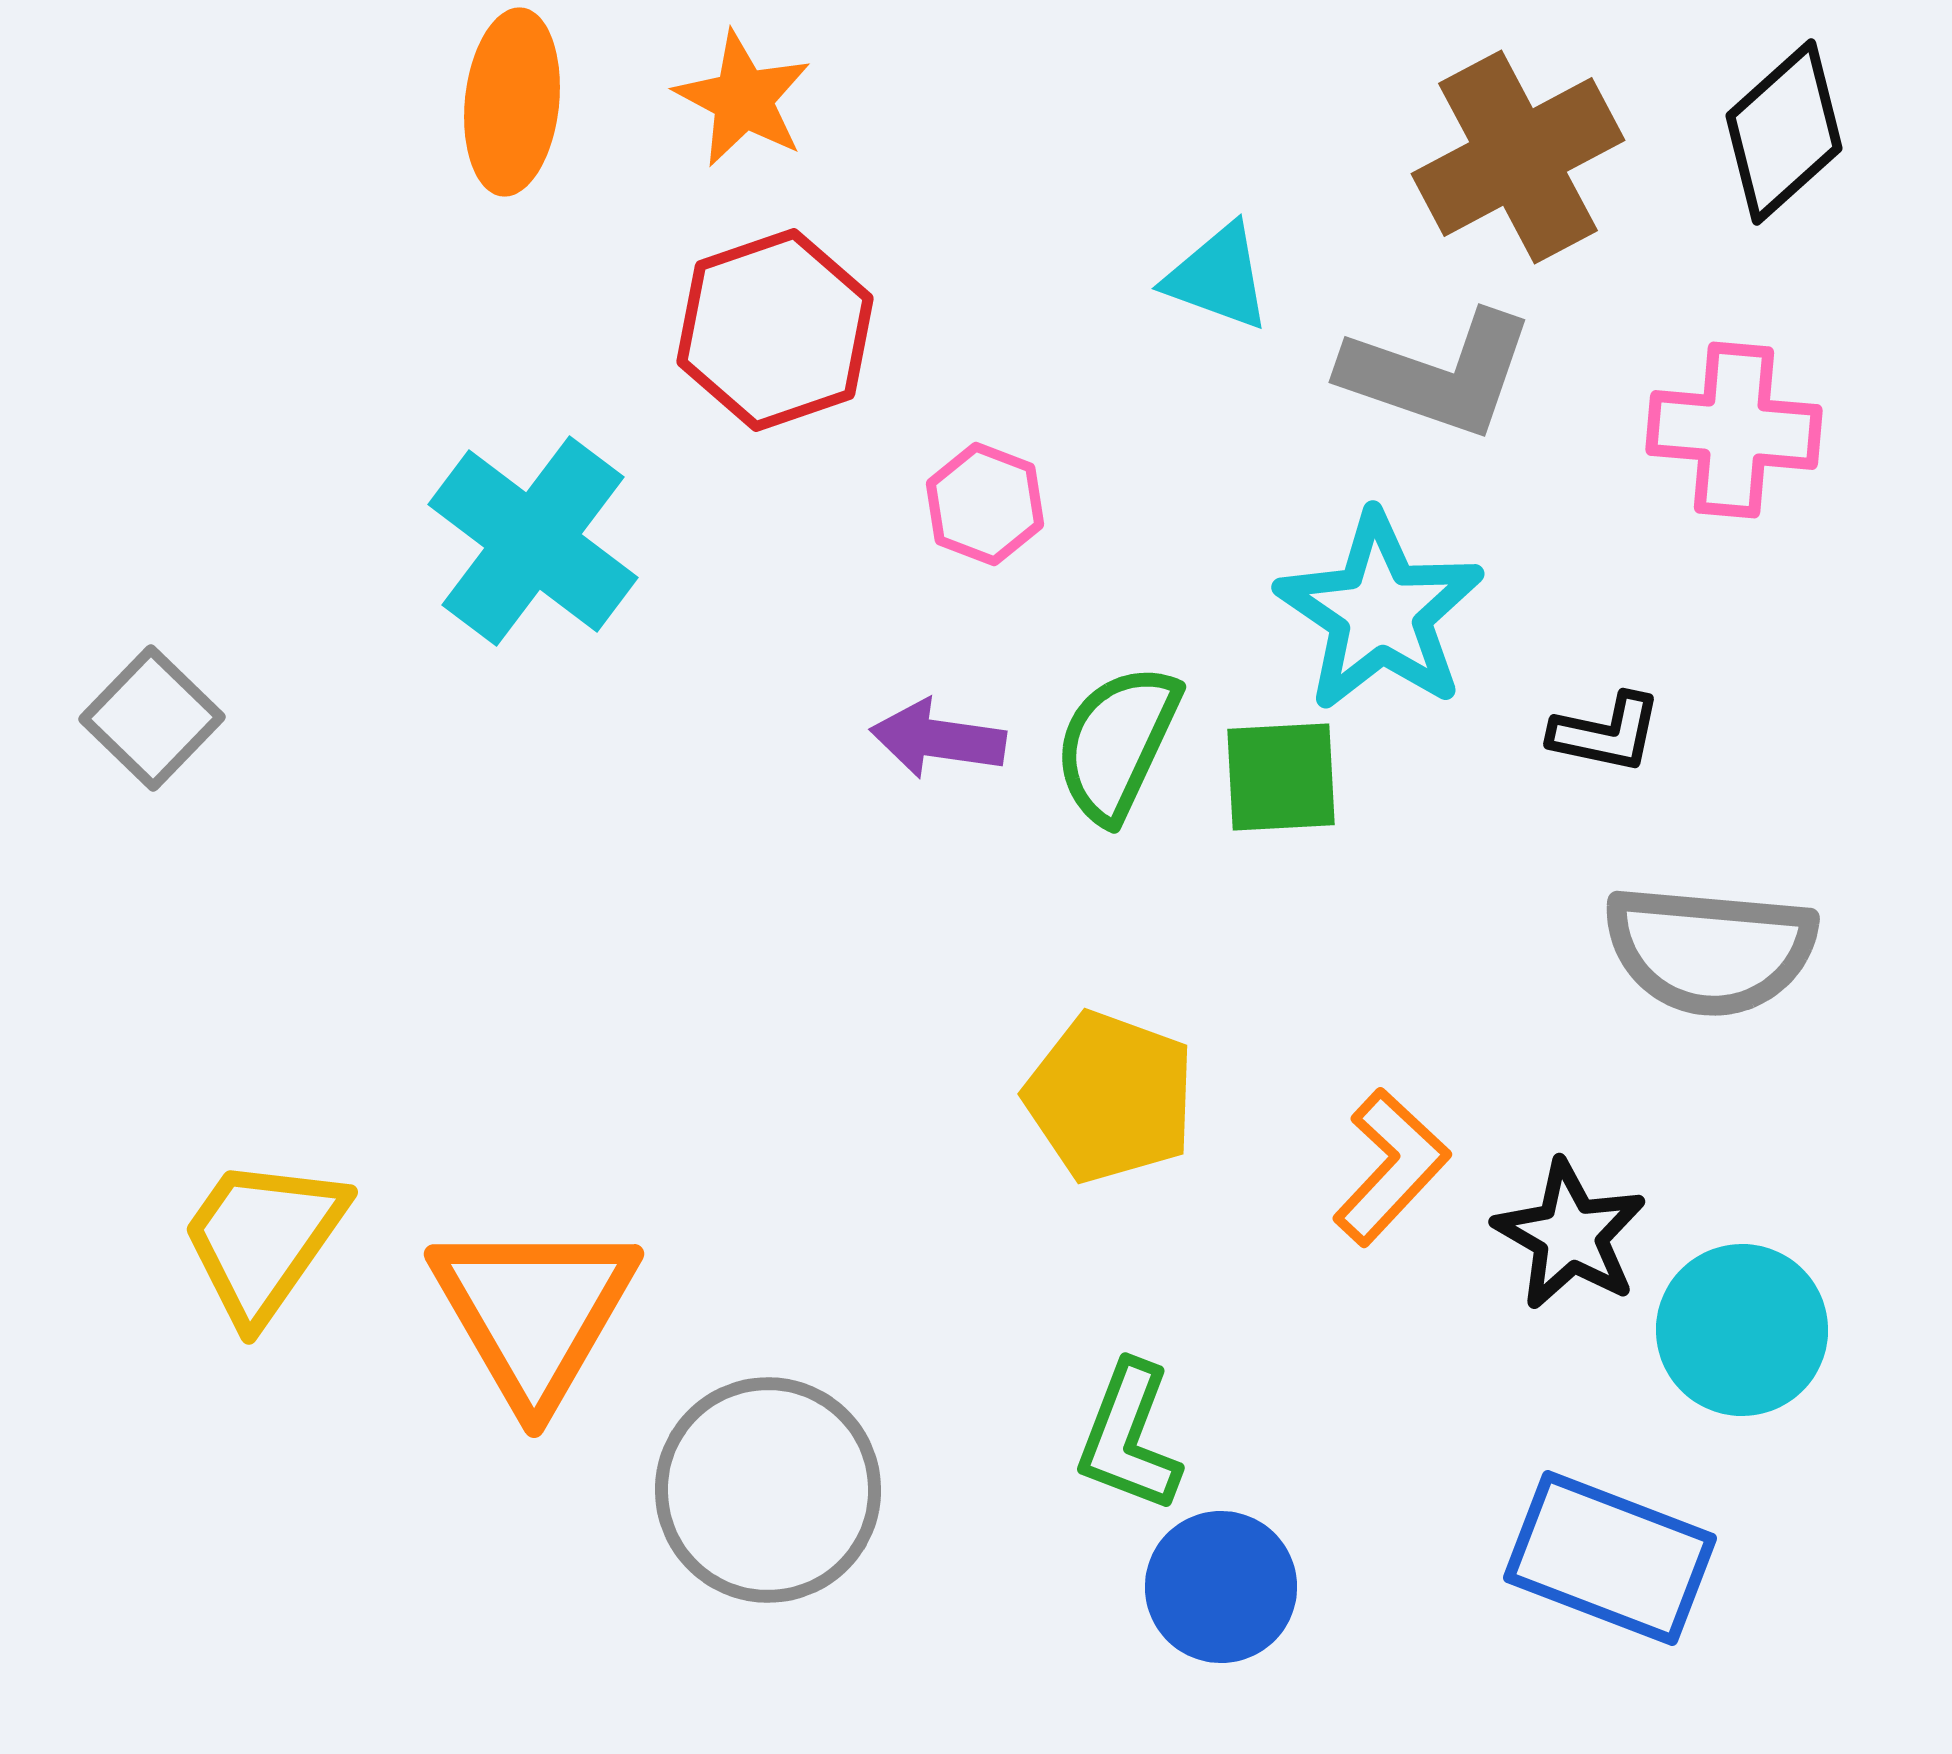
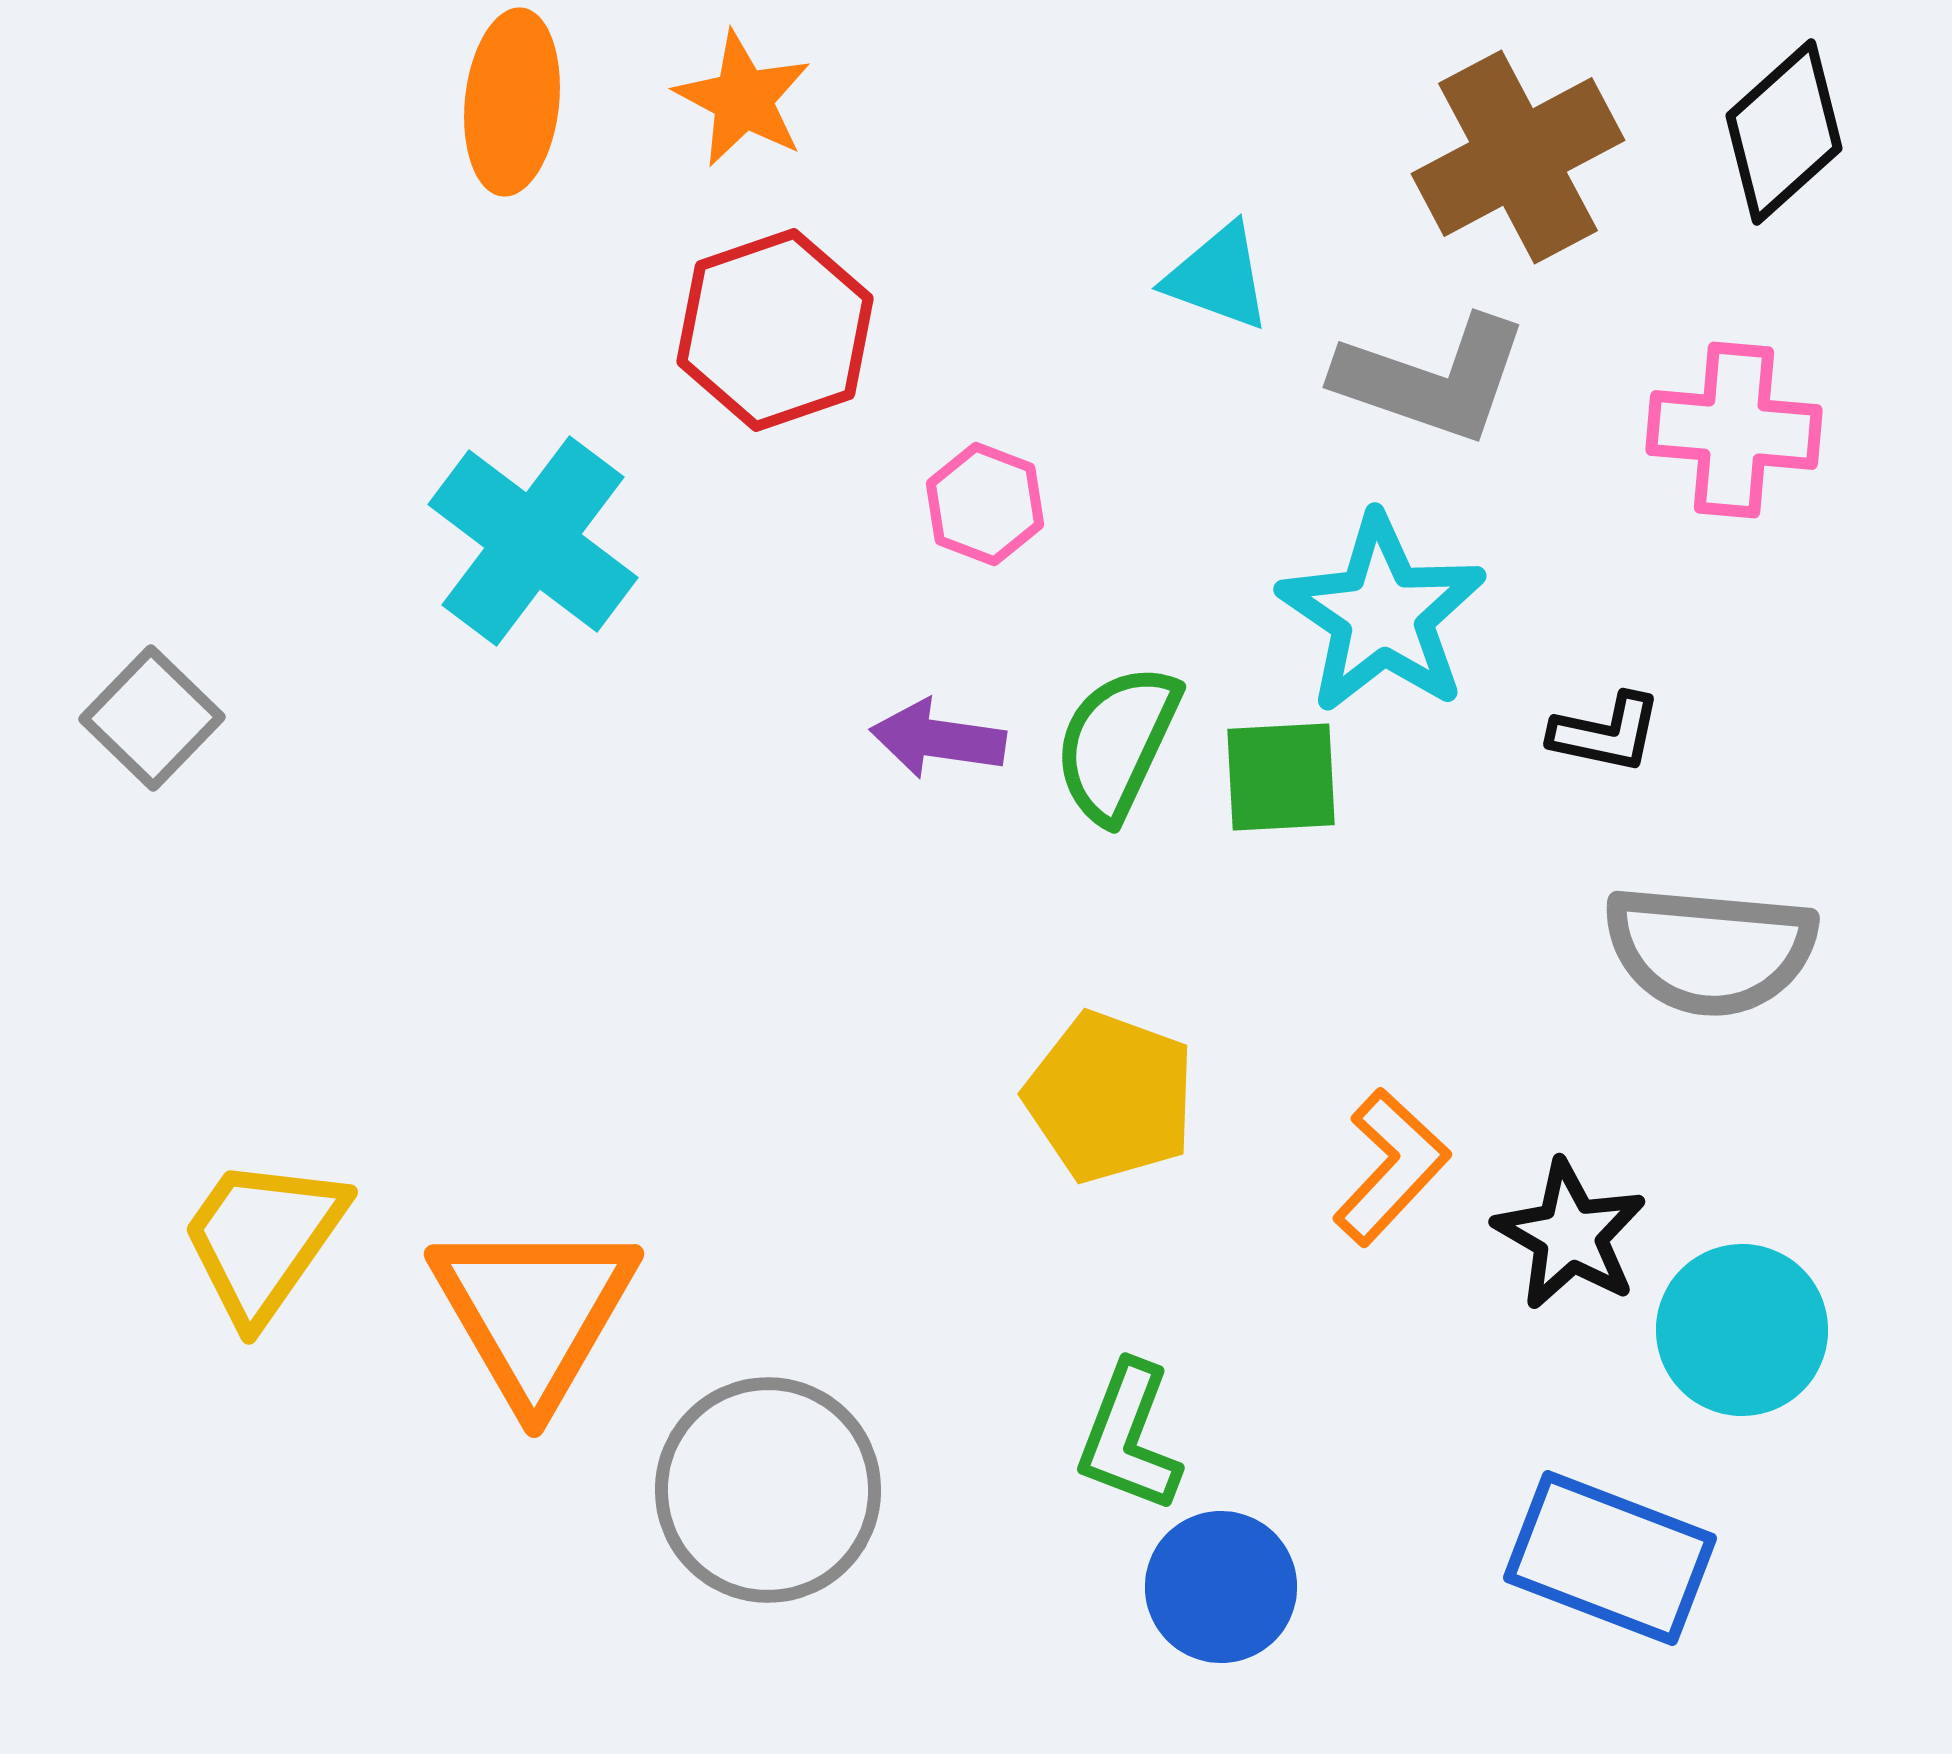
gray L-shape: moved 6 px left, 5 px down
cyan star: moved 2 px right, 2 px down
